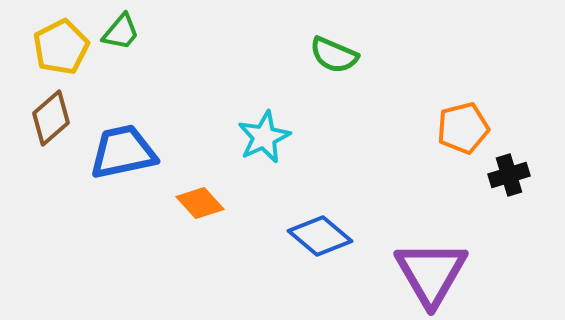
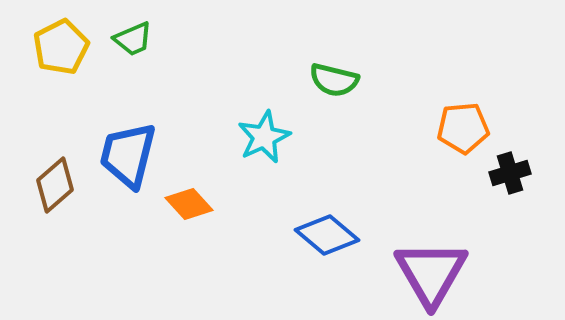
green trapezoid: moved 12 px right, 7 px down; rotated 27 degrees clockwise
green semicircle: moved 25 px down; rotated 9 degrees counterclockwise
brown diamond: moved 4 px right, 67 px down
orange pentagon: rotated 9 degrees clockwise
blue trapezoid: moved 5 px right, 3 px down; rotated 64 degrees counterclockwise
black cross: moved 1 px right, 2 px up
orange diamond: moved 11 px left, 1 px down
blue diamond: moved 7 px right, 1 px up
